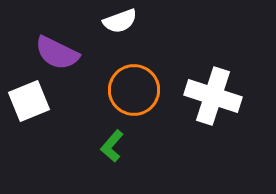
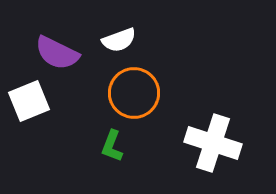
white semicircle: moved 1 px left, 19 px down
orange circle: moved 3 px down
white cross: moved 47 px down
green L-shape: rotated 20 degrees counterclockwise
